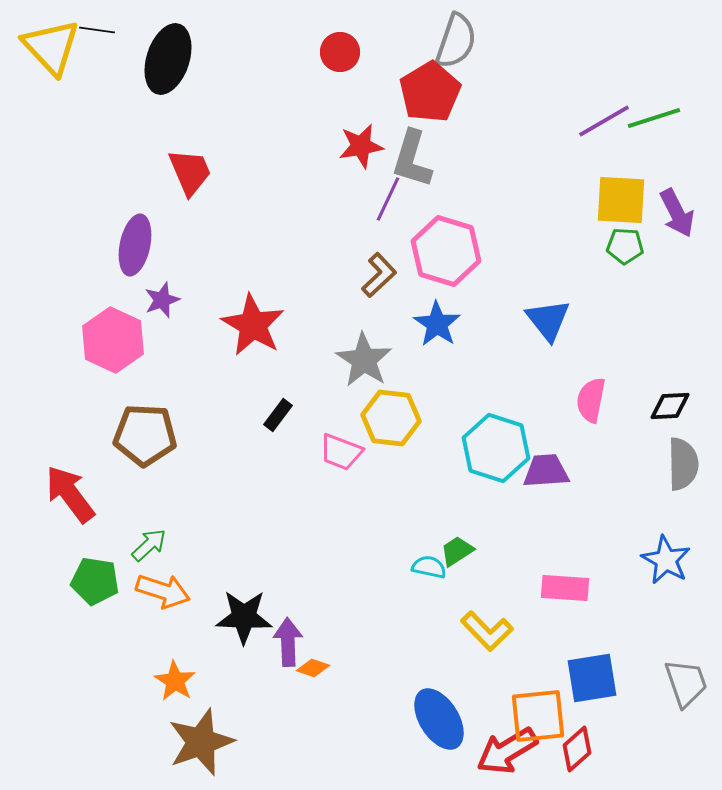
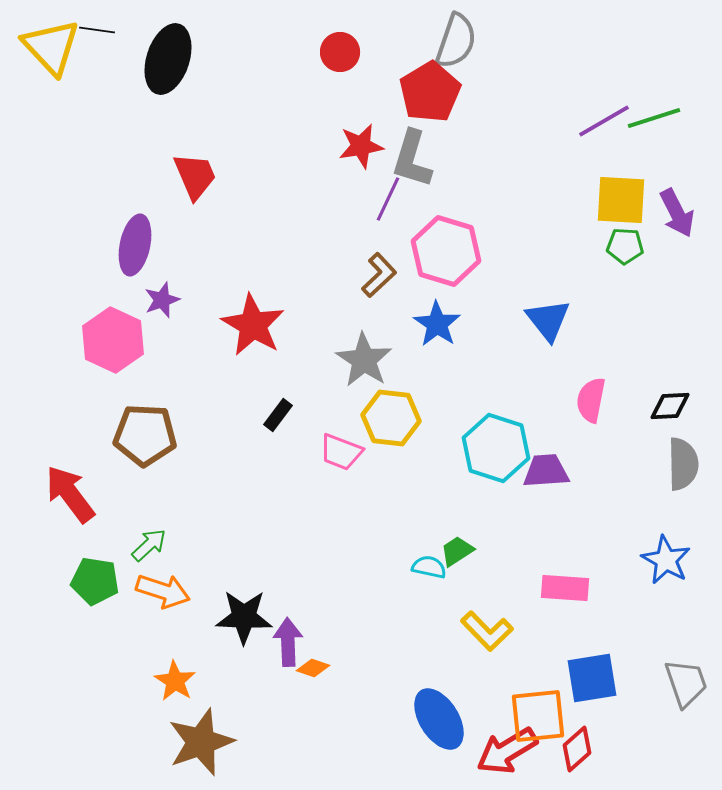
red trapezoid at (190, 172): moved 5 px right, 4 px down
